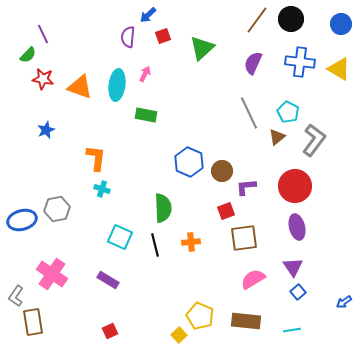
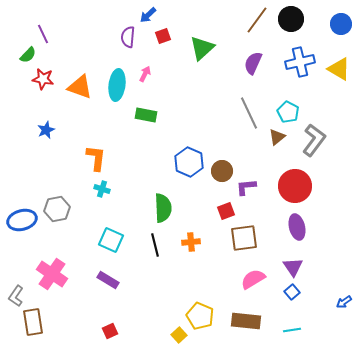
blue cross at (300, 62): rotated 20 degrees counterclockwise
cyan square at (120, 237): moved 9 px left, 3 px down
blue square at (298, 292): moved 6 px left
